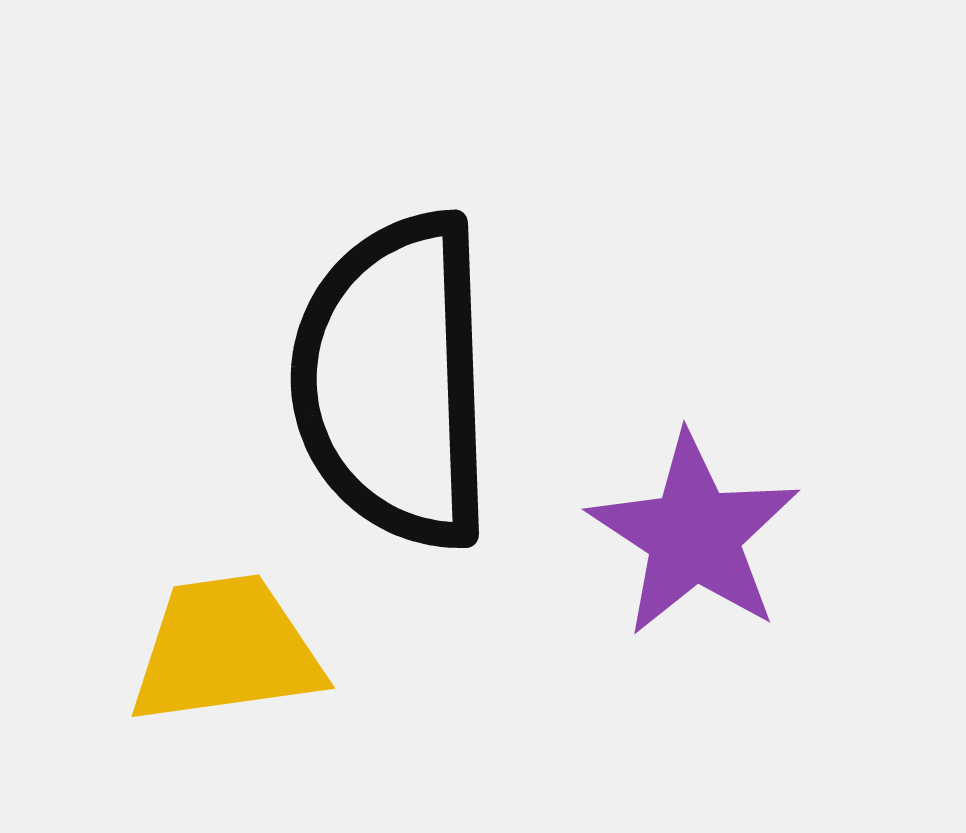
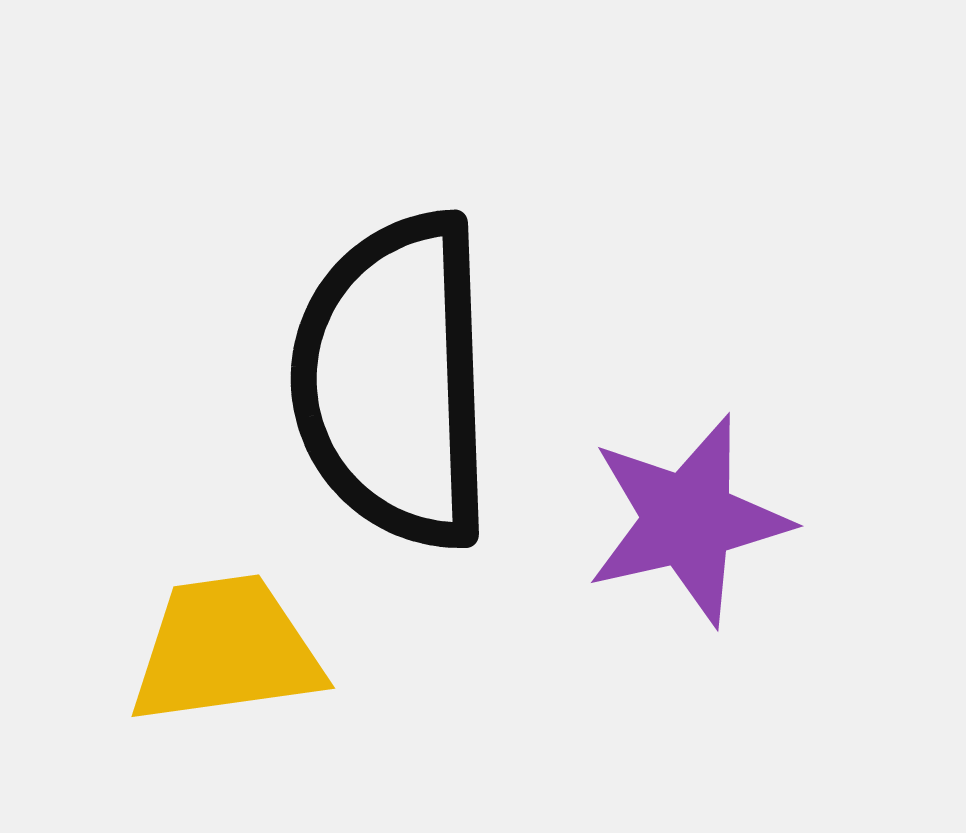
purple star: moved 6 px left, 15 px up; rotated 26 degrees clockwise
